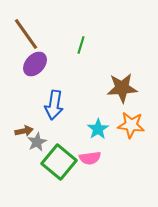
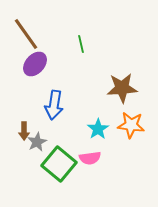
green line: moved 1 px up; rotated 30 degrees counterclockwise
brown arrow: rotated 102 degrees clockwise
green square: moved 2 px down
